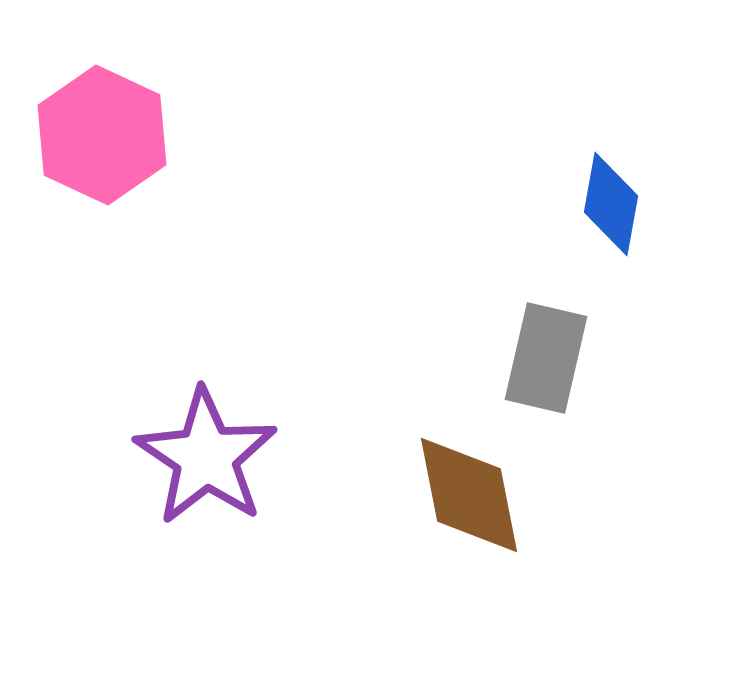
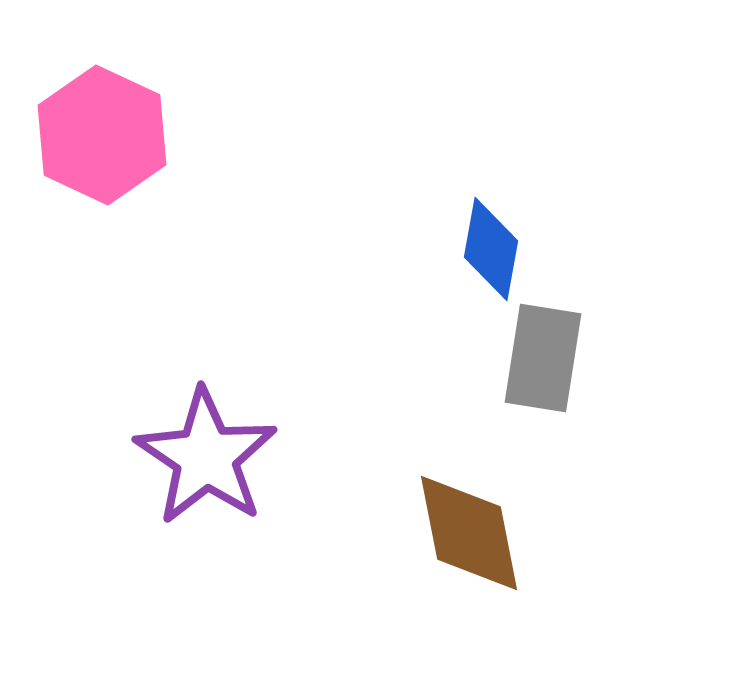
blue diamond: moved 120 px left, 45 px down
gray rectangle: moved 3 px left; rotated 4 degrees counterclockwise
brown diamond: moved 38 px down
